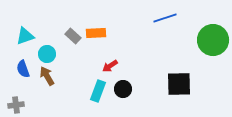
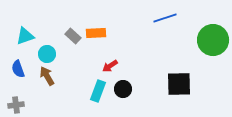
blue semicircle: moved 5 px left
